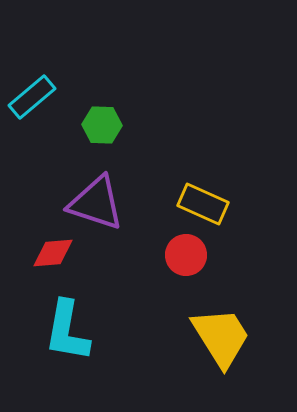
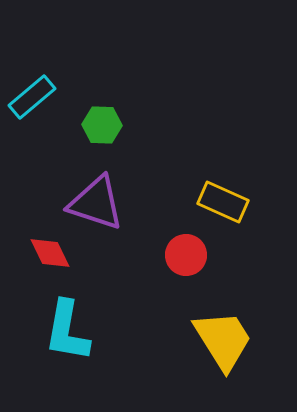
yellow rectangle: moved 20 px right, 2 px up
red diamond: moved 3 px left; rotated 69 degrees clockwise
yellow trapezoid: moved 2 px right, 3 px down
